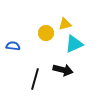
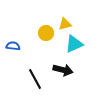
black line: rotated 45 degrees counterclockwise
